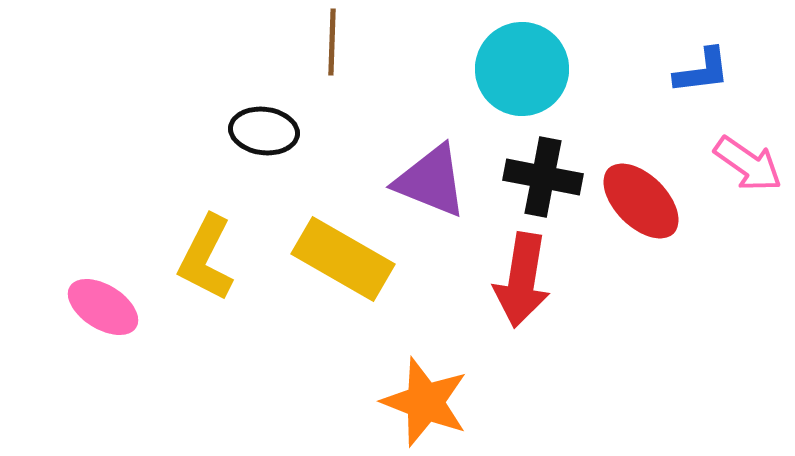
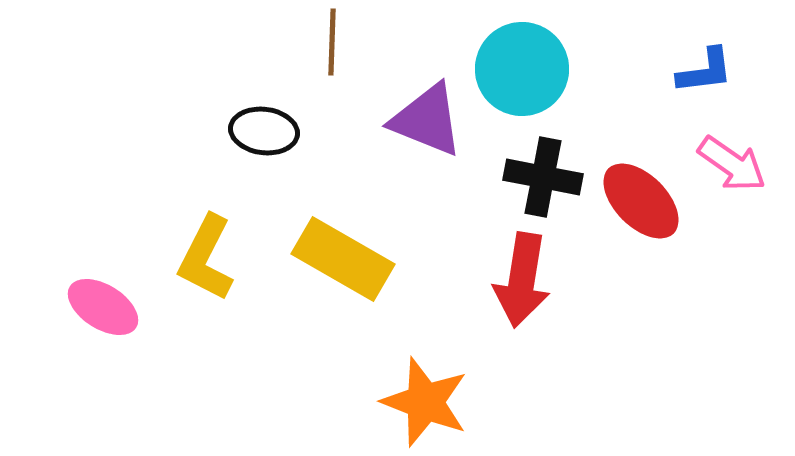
blue L-shape: moved 3 px right
pink arrow: moved 16 px left
purple triangle: moved 4 px left, 61 px up
